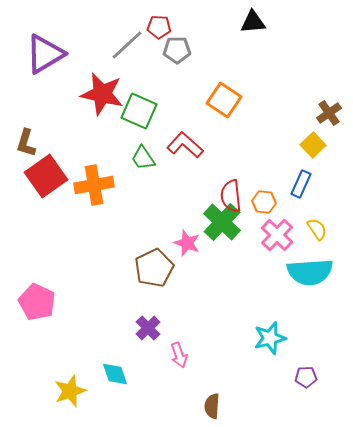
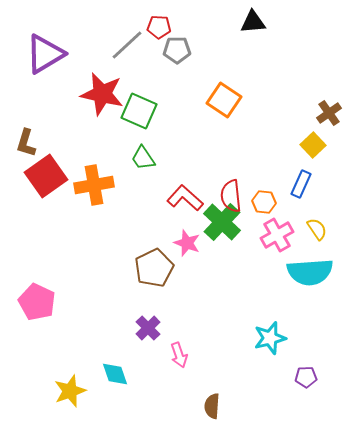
red L-shape: moved 53 px down
pink cross: rotated 16 degrees clockwise
